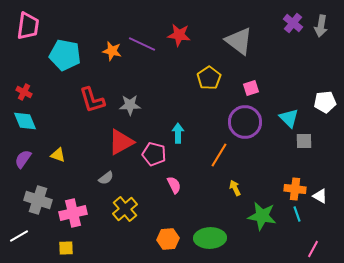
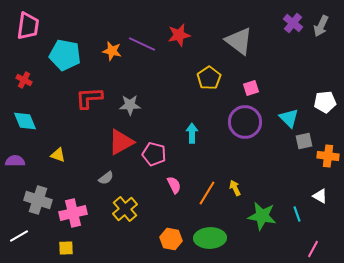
gray arrow: rotated 15 degrees clockwise
red star: rotated 20 degrees counterclockwise
red cross: moved 12 px up
red L-shape: moved 3 px left, 2 px up; rotated 104 degrees clockwise
cyan arrow: moved 14 px right
gray square: rotated 12 degrees counterclockwise
orange line: moved 12 px left, 38 px down
purple semicircle: moved 8 px left, 2 px down; rotated 54 degrees clockwise
orange cross: moved 33 px right, 33 px up
orange hexagon: moved 3 px right; rotated 15 degrees clockwise
